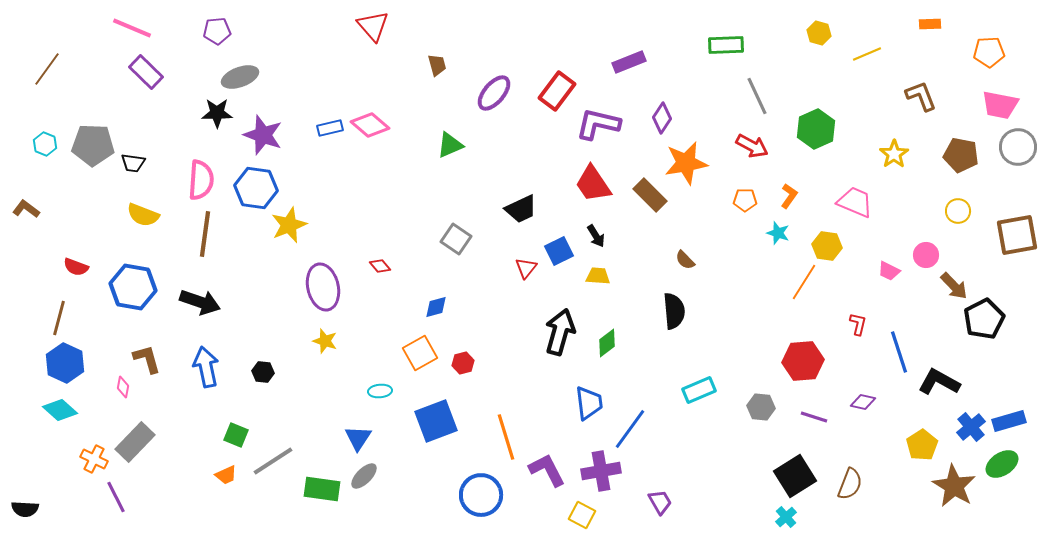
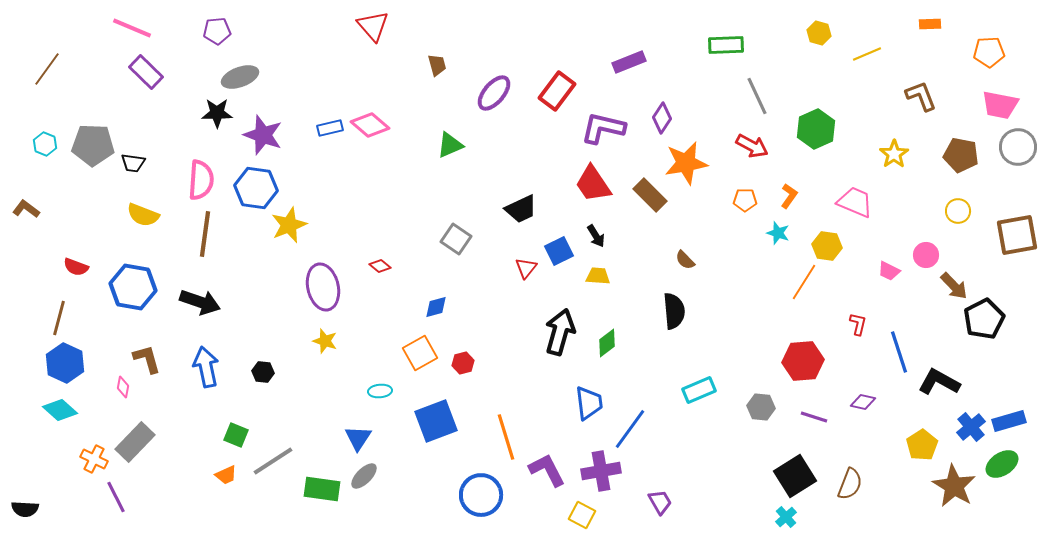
purple L-shape at (598, 124): moved 5 px right, 4 px down
red diamond at (380, 266): rotated 10 degrees counterclockwise
